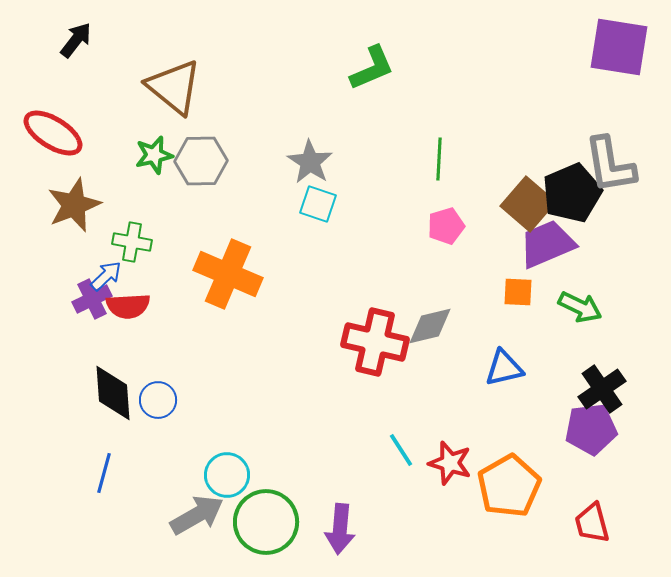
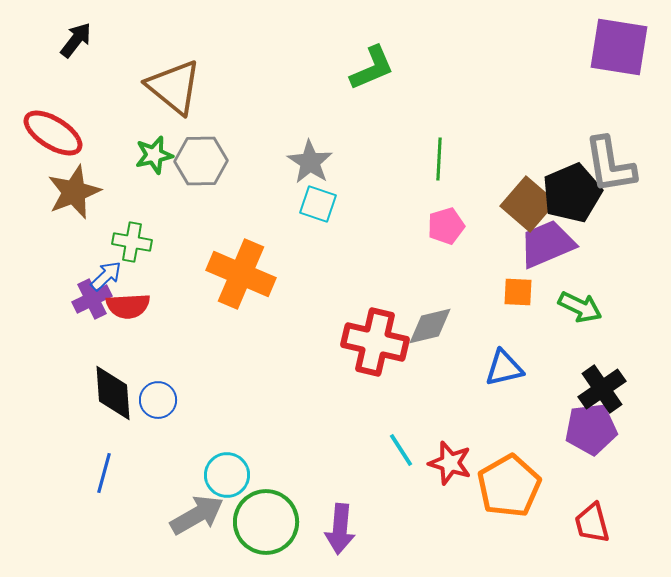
brown star: moved 13 px up
orange cross: moved 13 px right
